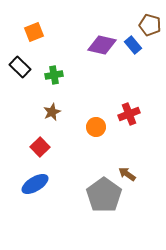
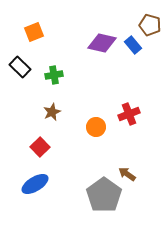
purple diamond: moved 2 px up
